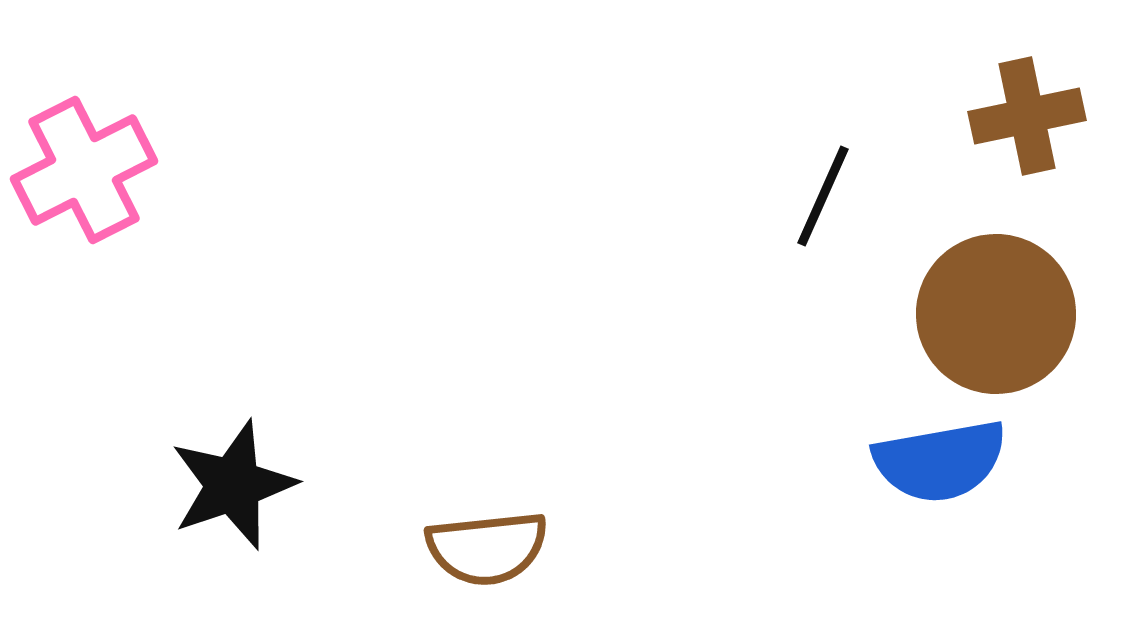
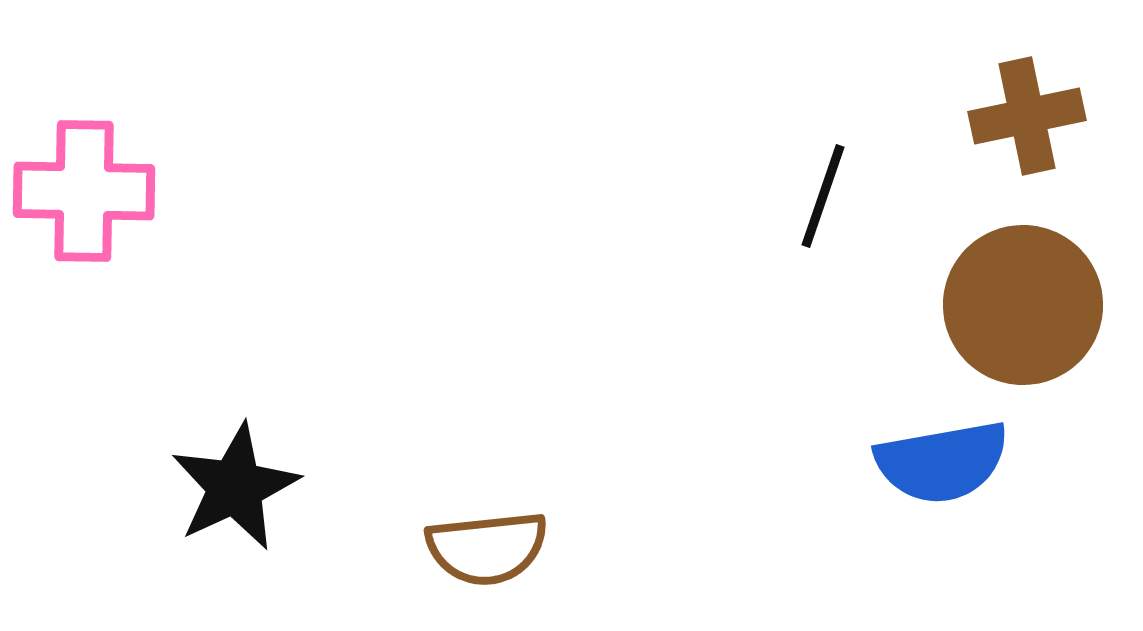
pink cross: moved 21 px down; rotated 28 degrees clockwise
black line: rotated 5 degrees counterclockwise
brown circle: moved 27 px right, 9 px up
blue semicircle: moved 2 px right, 1 px down
black star: moved 2 px right, 2 px down; rotated 6 degrees counterclockwise
